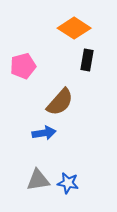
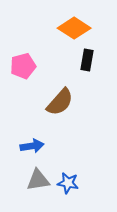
blue arrow: moved 12 px left, 13 px down
